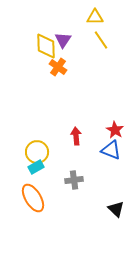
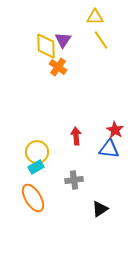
blue triangle: moved 2 px left, 1 px up; rotated 15 degrees counterclockwise
black triangle: moved 16 px left; rotated 42 degrees clockwise
